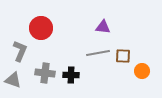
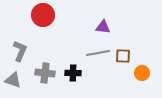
red circle: moved 2 px right, 13 px up
orange circle: moved 2 px down
black cross: moved 2 px right, 2 px up
